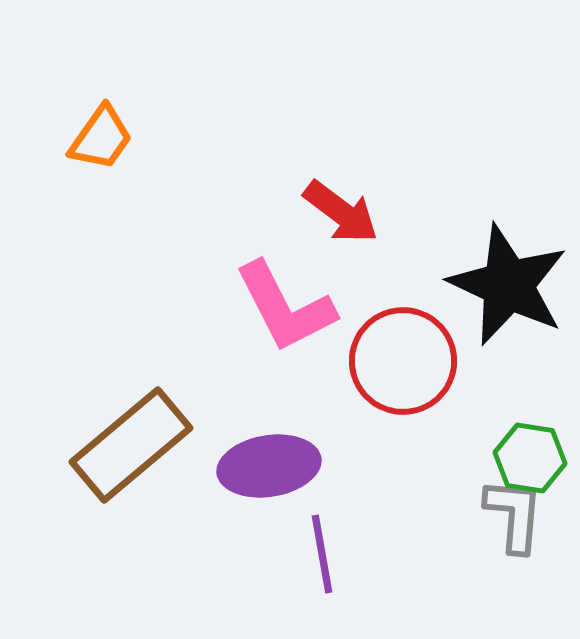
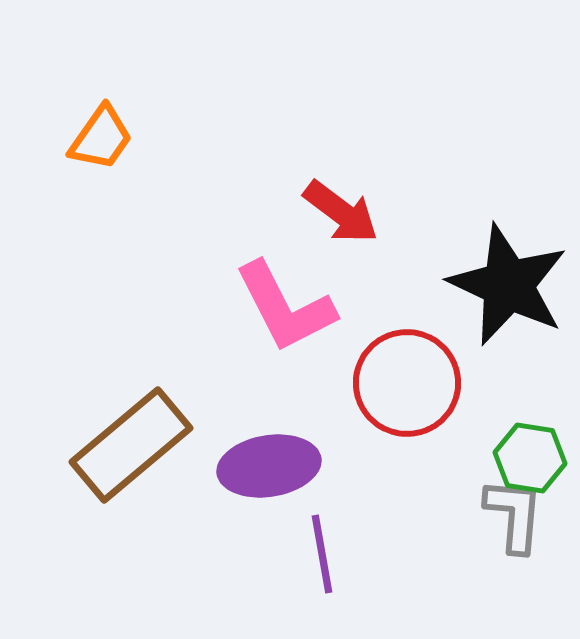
red circle: moved 4 px right, 22 px down
